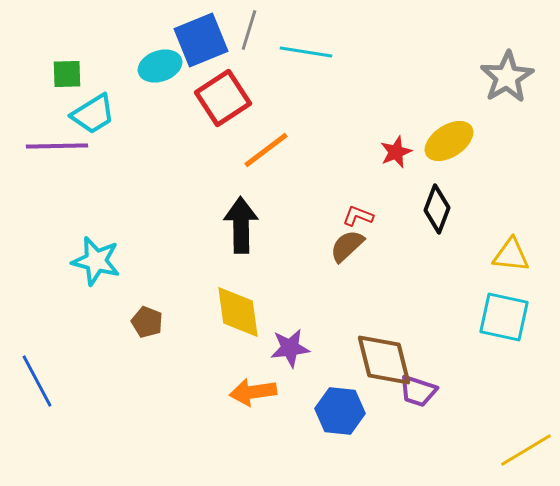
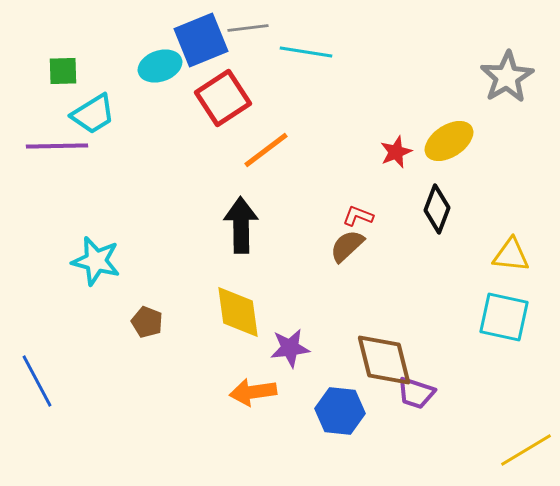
gray line: moved 1 px left, 2 px up; rotated 66 degrees clockwise
green square: moved 4 px left, 3 px up
purple trapezoid: moved 2 px left, 2 px down
